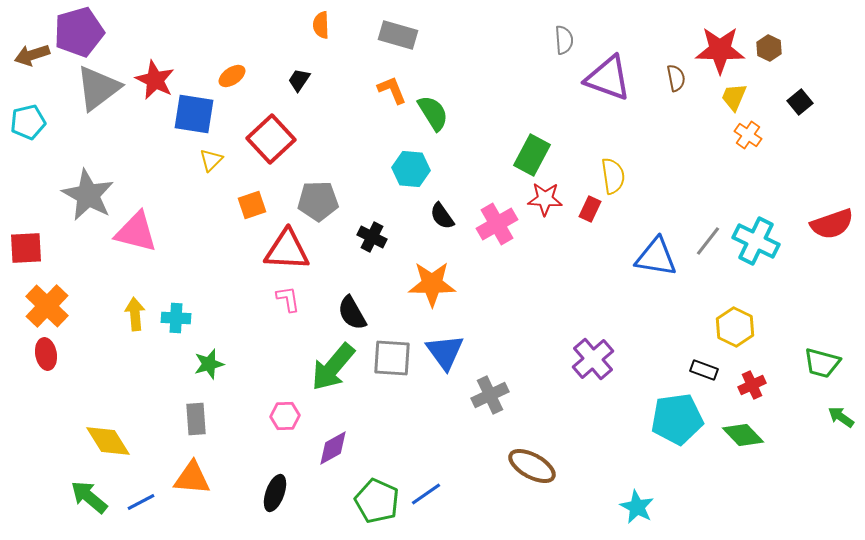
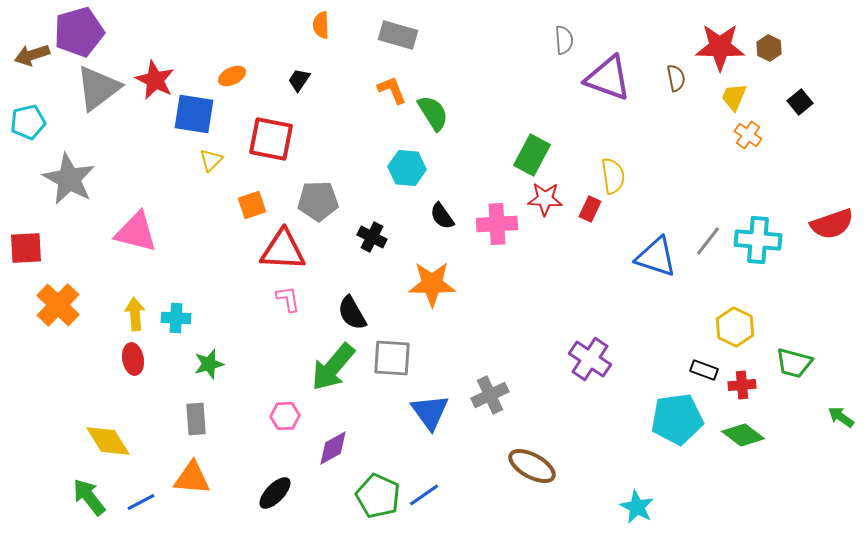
red star at (720, 50): moved 3 px up
orange ellipse at (232, 76): rotated 8 degrees clockwise
red square at (271, 139): rotated 36 degrees counterclockwise
cyan hexagon at (411, 169): moved 4 px left, 1 px up
gray star at (88, 195): moved 19 px left, 16 px up
pink cross at (497, 224): rotated 27 degrees clockwise
cyan cross at (756, 241): moved 2 px right, 1 px up; rotated 21 degrees counterclockwise
red triangle at (287, 250): moved 4 px left
blue triangle at (656, 257): rotated 9 degrees clockwise
orange cross at (47, 306): moved 11 px right, 1 px up
blue triangle at (445, 352): moved 15 px left, 60 px down
red ellipse at (46, 354): moved 87 px right, 5 px down
purple cross at (593, 359): moved 3 px left; rotated 15 degrees counterclockwise
green trapezoid at (822, 363): moved 28 px left
red cross at (752, 385): moved 10 px left; rotated 20 degrees clockwise
green diamond at (743, 435): rotated 9 degrees counterclockwise
black ellipse at (275, 493): rotated 24 degrees clockwise
blue line at (426, 494): moved 2 px left, 1 px down
green arrow at (89, 497): rotated 12 degrees clockwise
green pentagon at (377, 501): moved 1 px right, 5 px up
